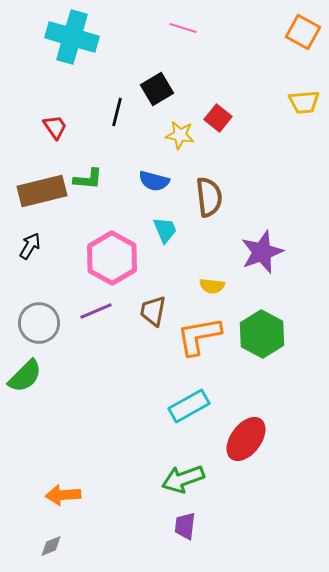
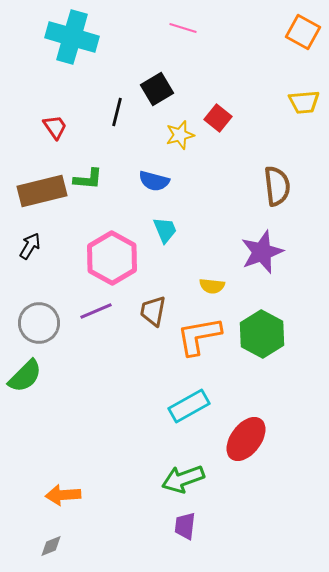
yellow star: rotated 24 degrees counterclockwise
brown semicircle: moved 68 px right, 11 px up
